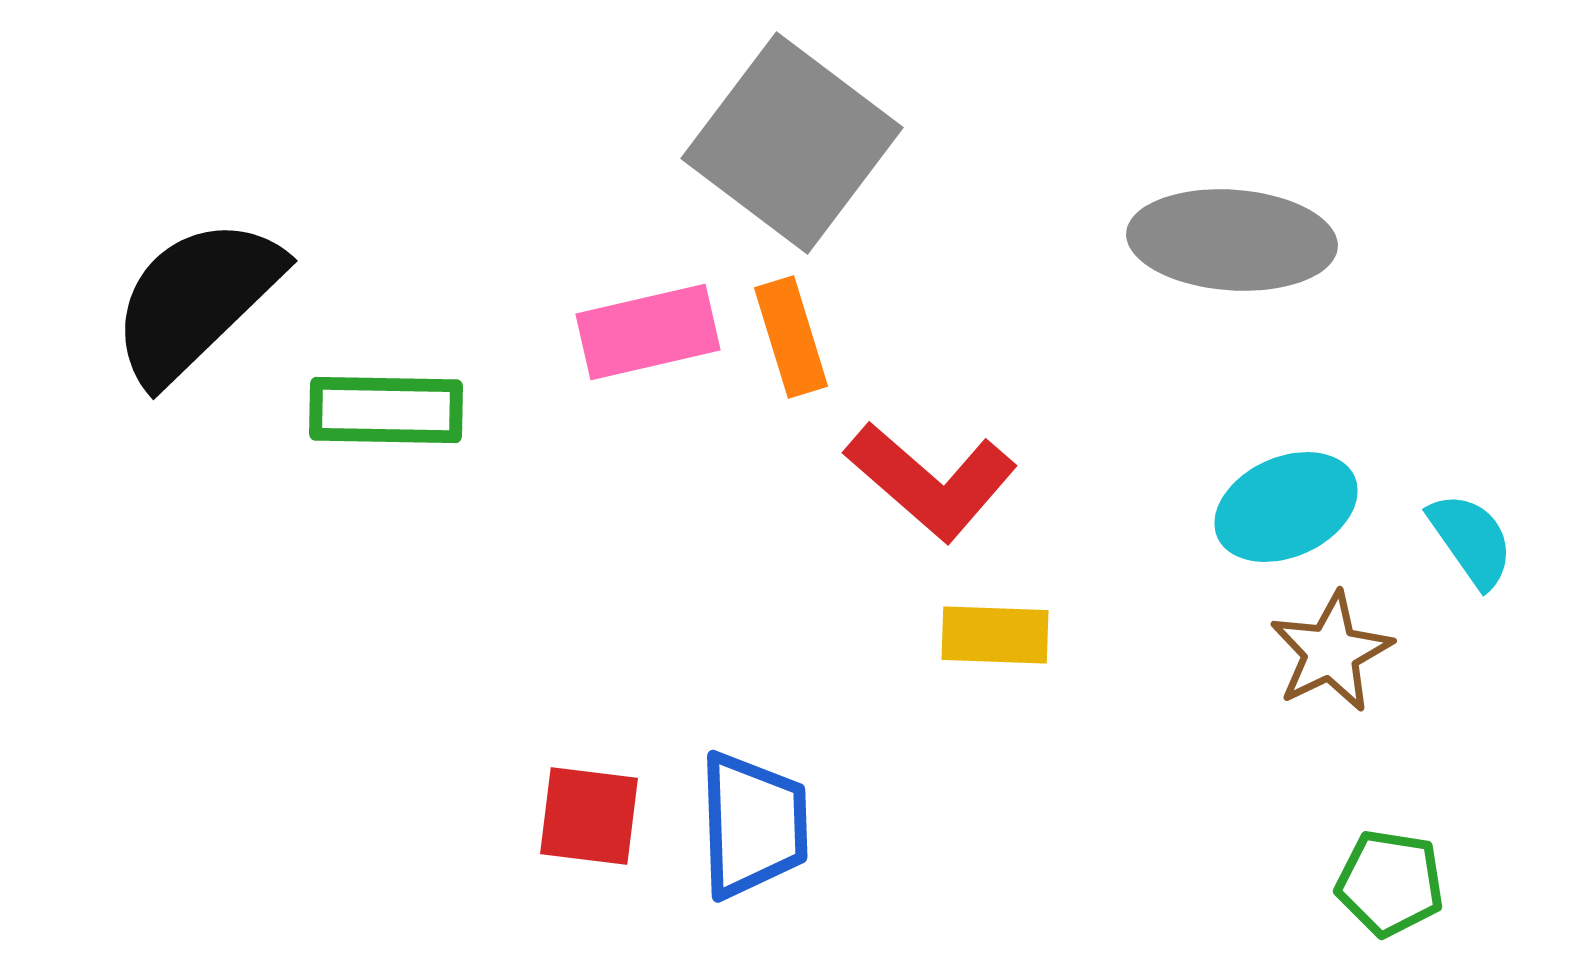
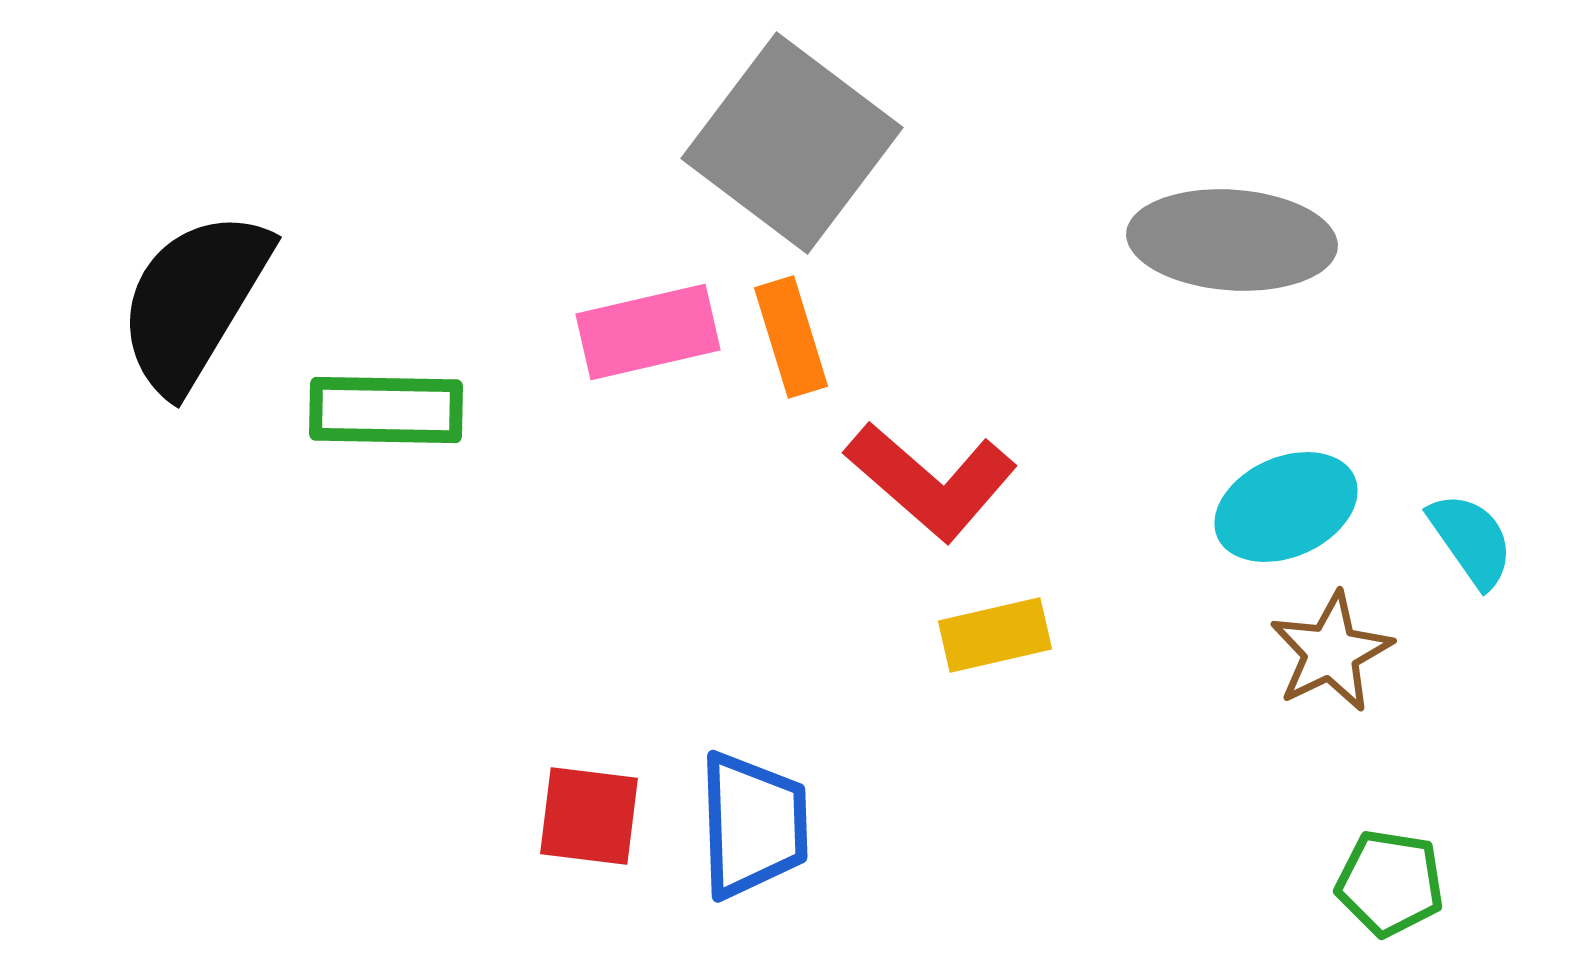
black semicircle: moved 2 px left, 1 px down; rotated 15 degrees counterclockwise
yellow rectangle: rotated 15 degrees counterclockwise
